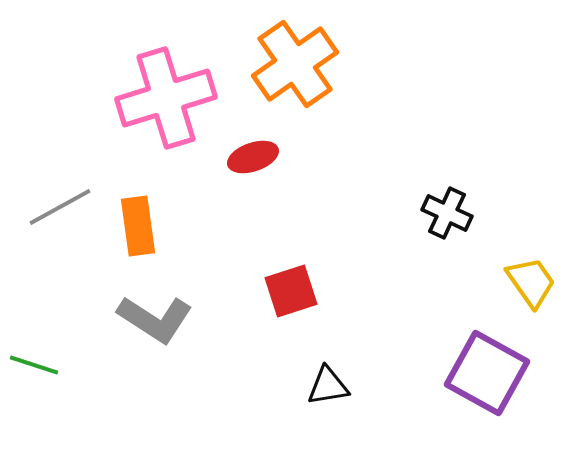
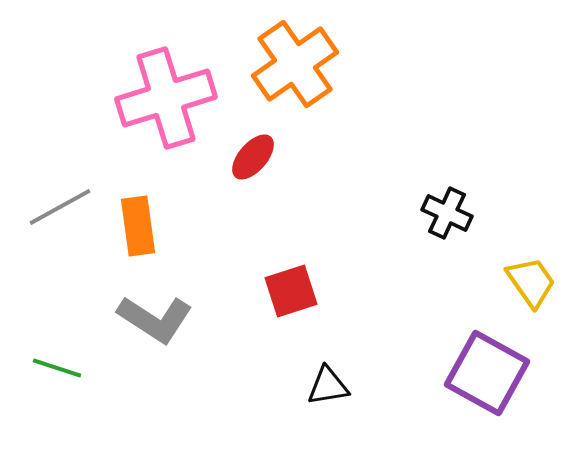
red ellipse: rotated 30 degrees counterclockwise
green line: moved 23 px right, 3 px down
